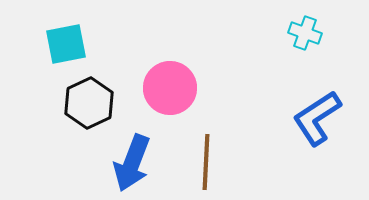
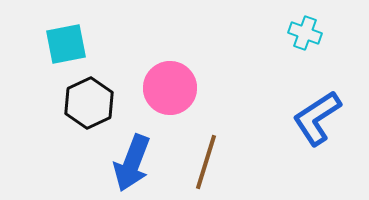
brown line: rotated 14 degrees clockwise
